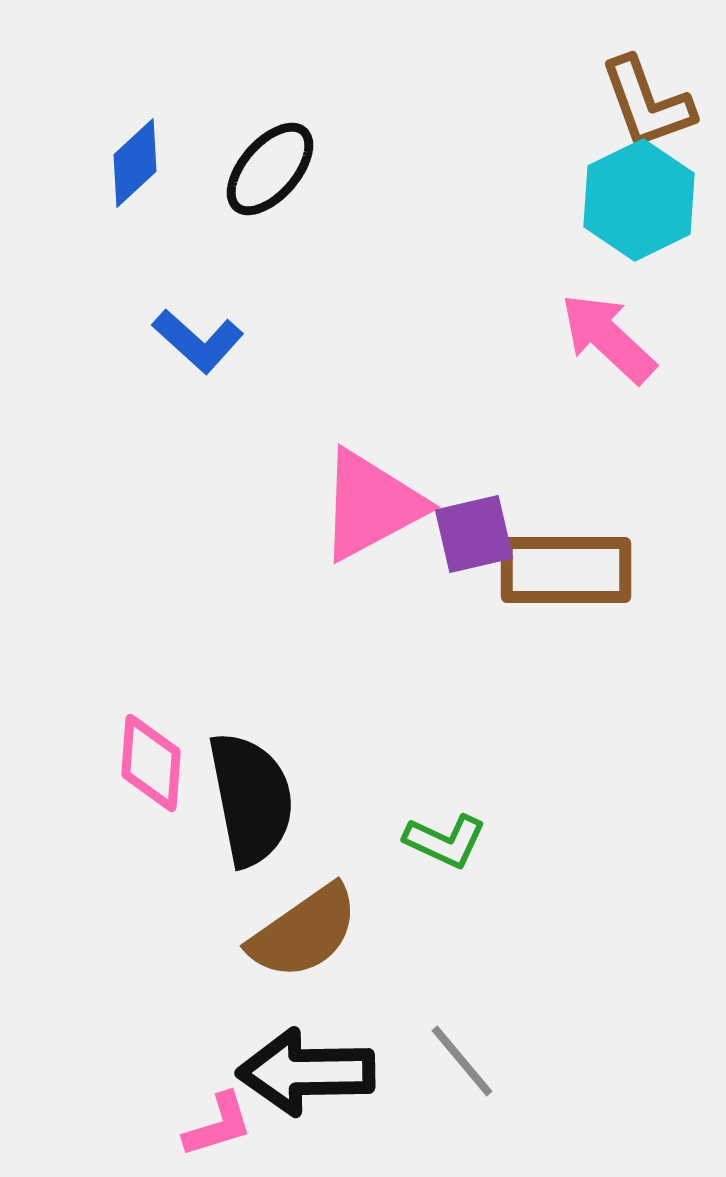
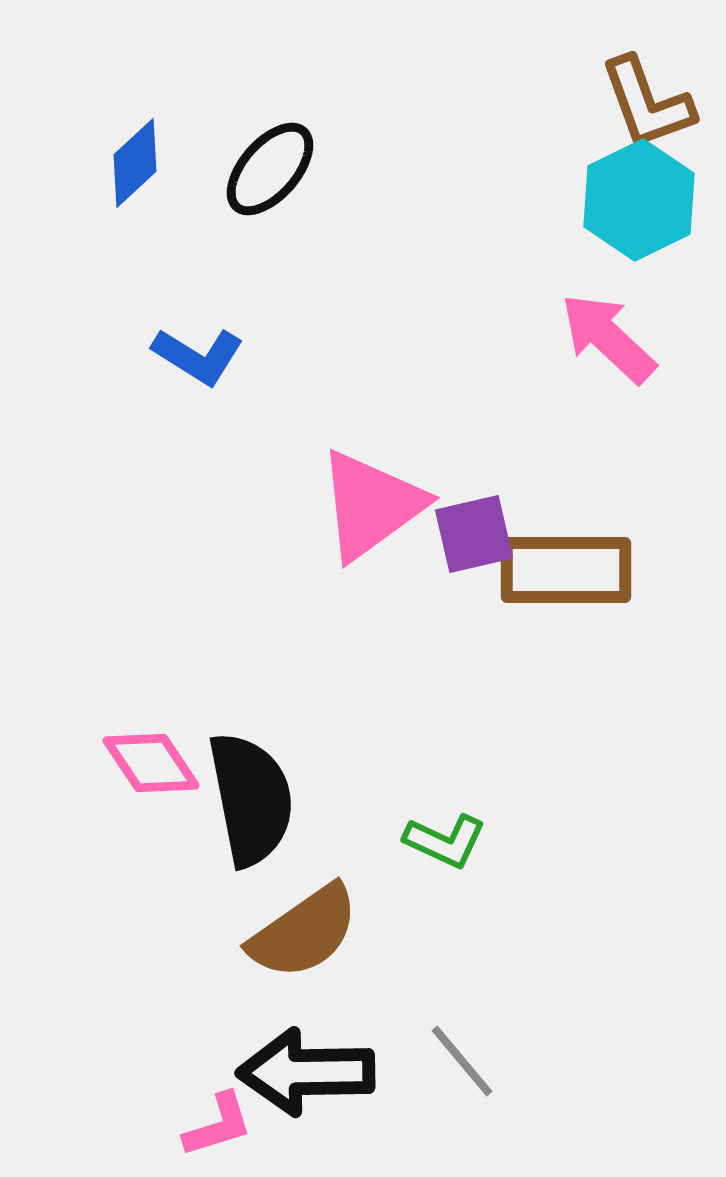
blue L-shape: moved 15 px down; rotated 10 degrees counterclockwise
pink triangle: rotated 8 degrees counterclockwise
pink diamond: rotated 38 degrees counterclockwise
